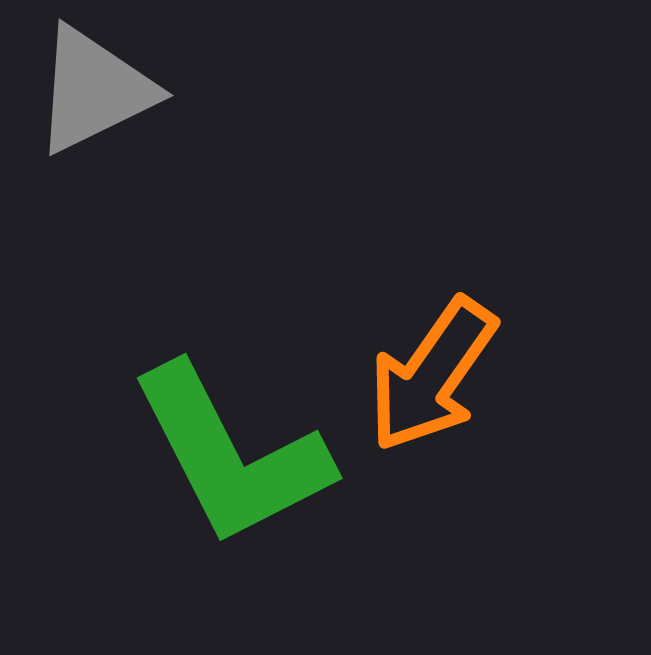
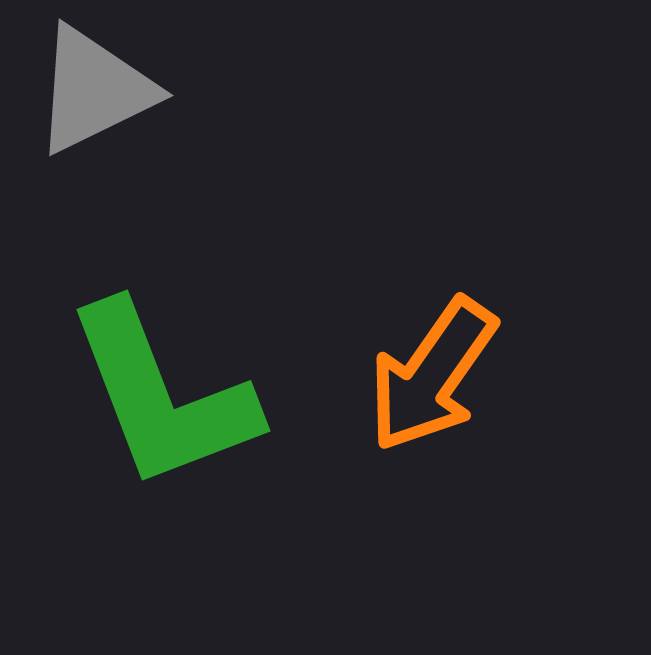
green L-shape: moved 69 px left, 59 px up; rotated 6 degrees clockwise
